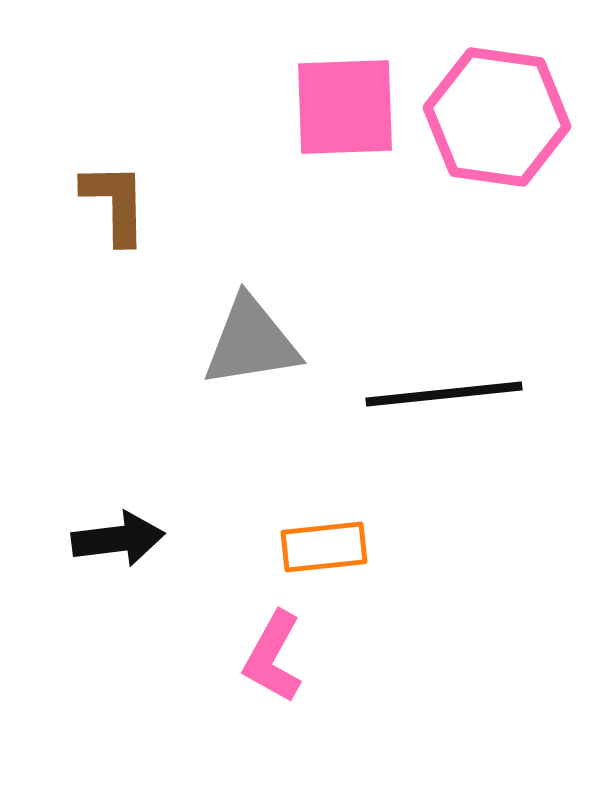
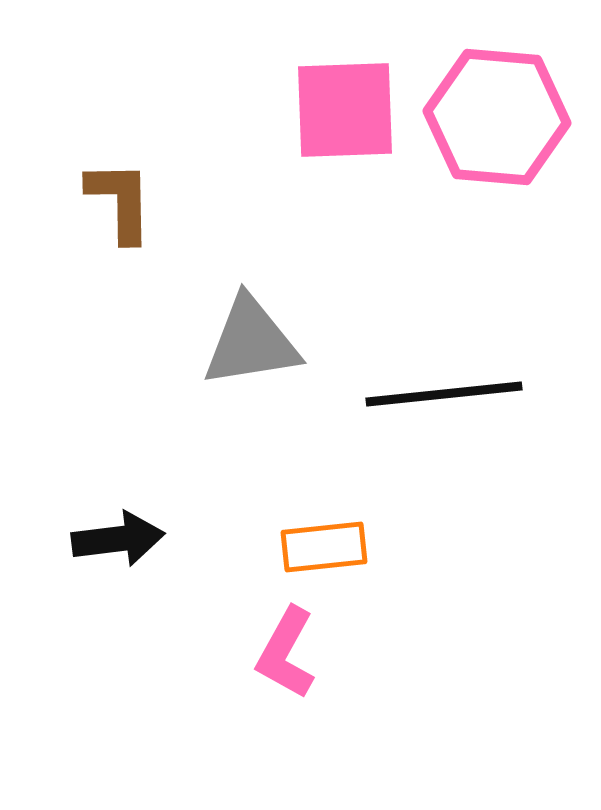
pink square: moved 3 px down
pink hexagon: rotated 3 degrees counterclockwise
brown L-shape: moved 5 px right, 2 px up
pink L-shape: moved 13 px right, 4 px up
